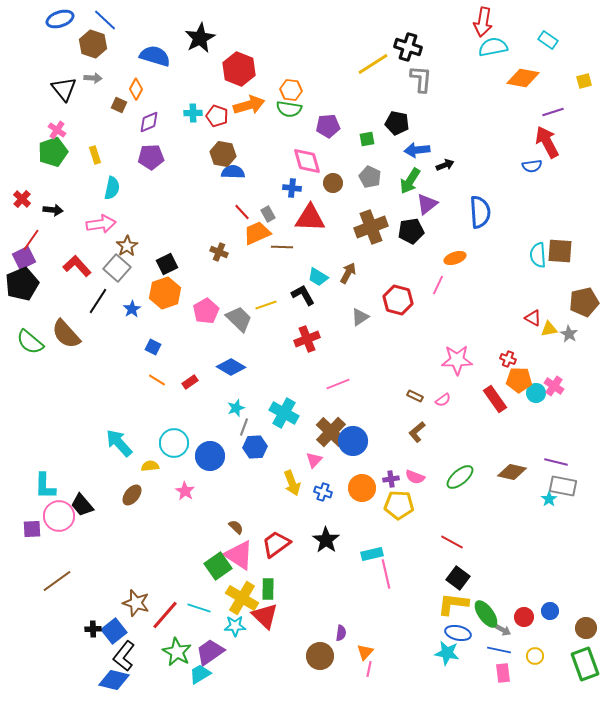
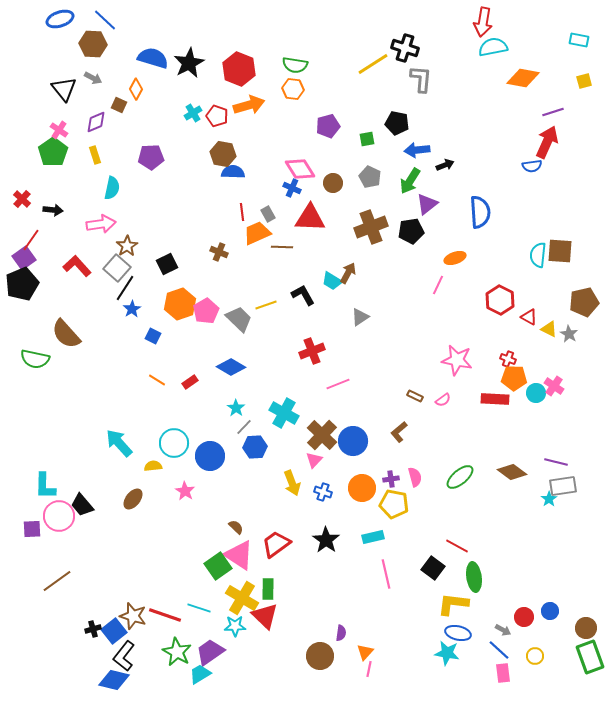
black star at (200, 38): moved 11 px left, 25 px down
cyan rectangle at (548, 40): moved 31 px right; rotated 24 degrees counterclockwise
brown hexagon at (93, 44): rotated 16 degrees counterclockwise
black cross at (408, 47): moved 3 px left, 1 px down
blue semicircle at (155, 56): moved 2 px left, 2 px down
gray arrow at (93, 78): rotated 24 degrees clockwise
orange hexagon at (291, 90): moved 2 px right, 1 px up
green semicircle at (289, 109): moved 6 px right, 44 px up
cyan cross at (193, 113): rotated 30 degrees counterclockwise
purple diamond at (149, 122): moved 53 px left
purple pentagon at (328, 126): rotated 10 degrees counterclockwise
pink cross at (57, 130): moved 2 px right
red arrow at (547, 142): rotated 52 degrees clockwise
green pentagon at (53, 152): rotated 16 degrees counterclockwise
pink diamond at (307, 161): moved 7 px left, 8 px down; rotated 16 degrees counterclockwise
blue cross at (292, 188): rotated 18 degrees clockwise
red line at (242, 212): rotated 36 degrees clockwise
cyan semicircle at (538, 255): rotated 10 degrees clockwise
purple square at (24, 258): rotated 10 degrees counterclockwise
cyan trapezoid at (318, 277): moved 14 px right, 4 px down
orange hexagon at (165, 293): moved 15 px right, 11 px down
red hexagon at (398, 300): moved 102 px right; rotated 12 degrees clockwise
black line at (98, 301): moved 27 px right, 13 px up
red triangle at (533, 318): moved 4 px left, 1 px up
yellow triangle at (549, 329): rotated 36 degrees clockwise
red cross at (307, 339): moved 5 px right, 12 px down
green semicircle at (30, 342): moved 5 px right, 17 px down; rotated 28 degrees counterclockwise
blue square at (153, 347): moved 11 px up
pink star at (457, 360): rotated 12 degrees clockwise
orange pentagon at (519, 380): moved 5 px left, 2 px up
red rectangle at (495, 399): rotated 52 degrees counterclockwise
cyan star at (236, 408): rotated 18 degrees counterclockwise
gray line at (244, 427): rotated 24 degrees clockwise
brown cross at (331, 432): moved 9 px left, 3 px down
brown L-shape at (417, 432): moved 18 px left
yellow semicircle at (150, 466): moved 3 px right
brown diamond at (512, 472): rotated 24 degrees clockwise
pink semicircle at (415, 477): rotated 126 degrees counterclockwise
gray rectangle at (563, 486): rotated 20 degrees counterclockwise
brown ellipse at (132, 495): moved 1 px right, 4 px down
yellow pentagon at (399, 505): moved 5 px left, 1 px up; rotated 8 degrees clockwise
red line at (452, 542): moved 5 px right, 4 px down
cyan rectangle at (372, 554): moved 1 px right, 17 px up
black square at (458, 578): moved 25 px left, 10 px up
brown star at (136, 603): moved 3 px left, 13 px down
green ellipse at (486, 614): moved 12 px left, 37 px up; rotated 28 degrees clockwise
red line at (165, 615): rotated 68 degrees clockwise
black cross at (93, 629): rotated 14 degrees counterclockwise
blue line at (499, 650): rotated 30 degrees clockwise
green rectangle at (585, 664): moved 5 px right, 7 px up
